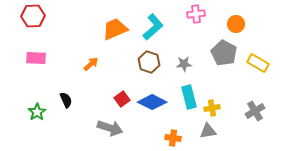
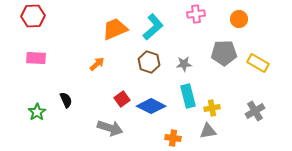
orange circle: moved 3 px right, 5 px up
gray pentagon: rotated 30 degrees counterclockwise
orange arrow: moved 6 px right
cyan rectangle: moved 1 px left, 1 px up
blue diamond: moved 1 px left, 4 px down
